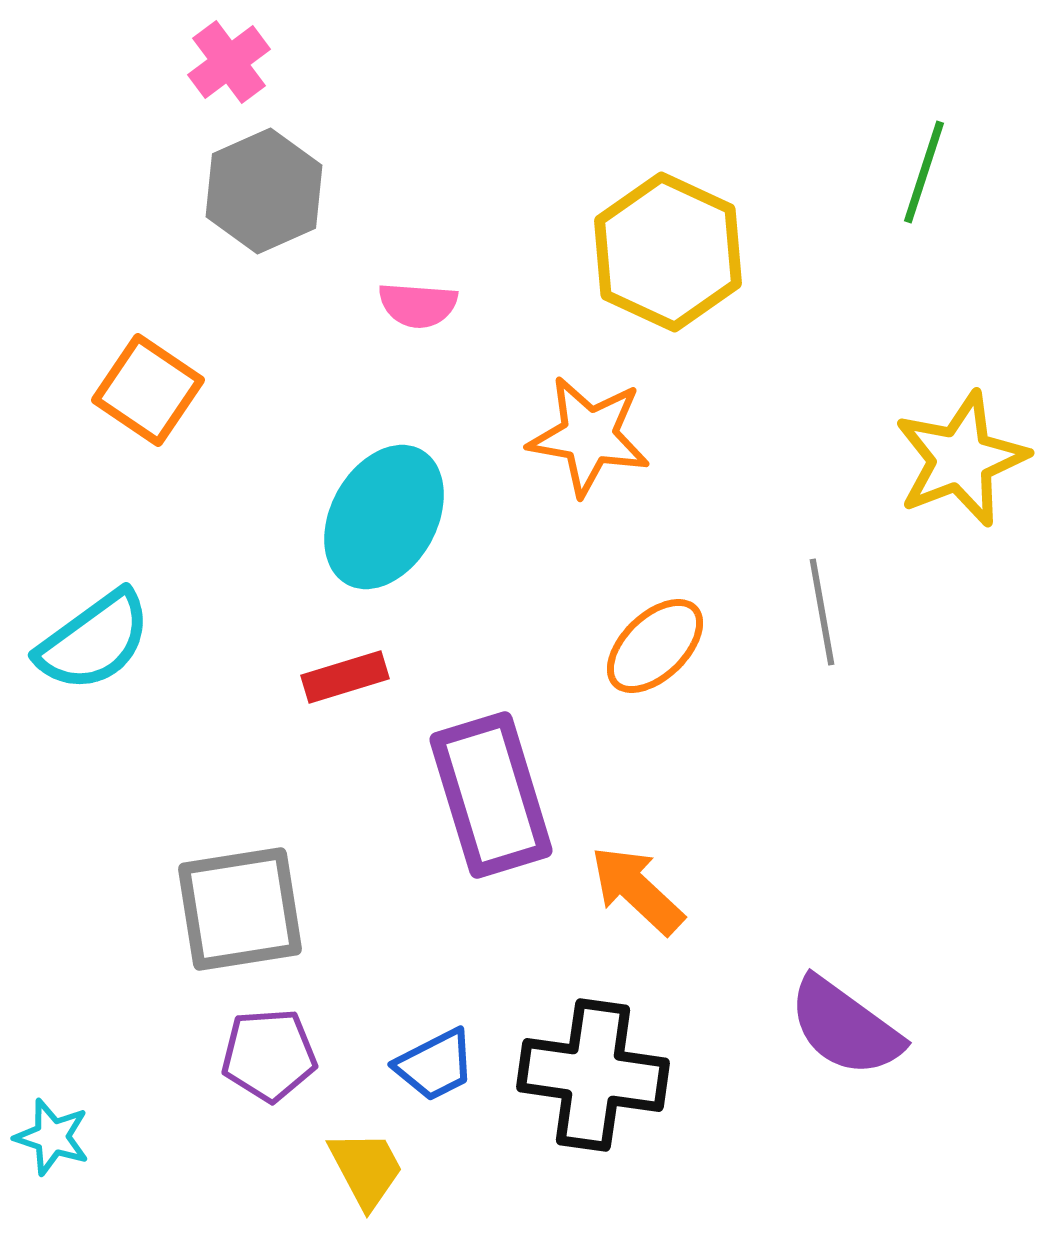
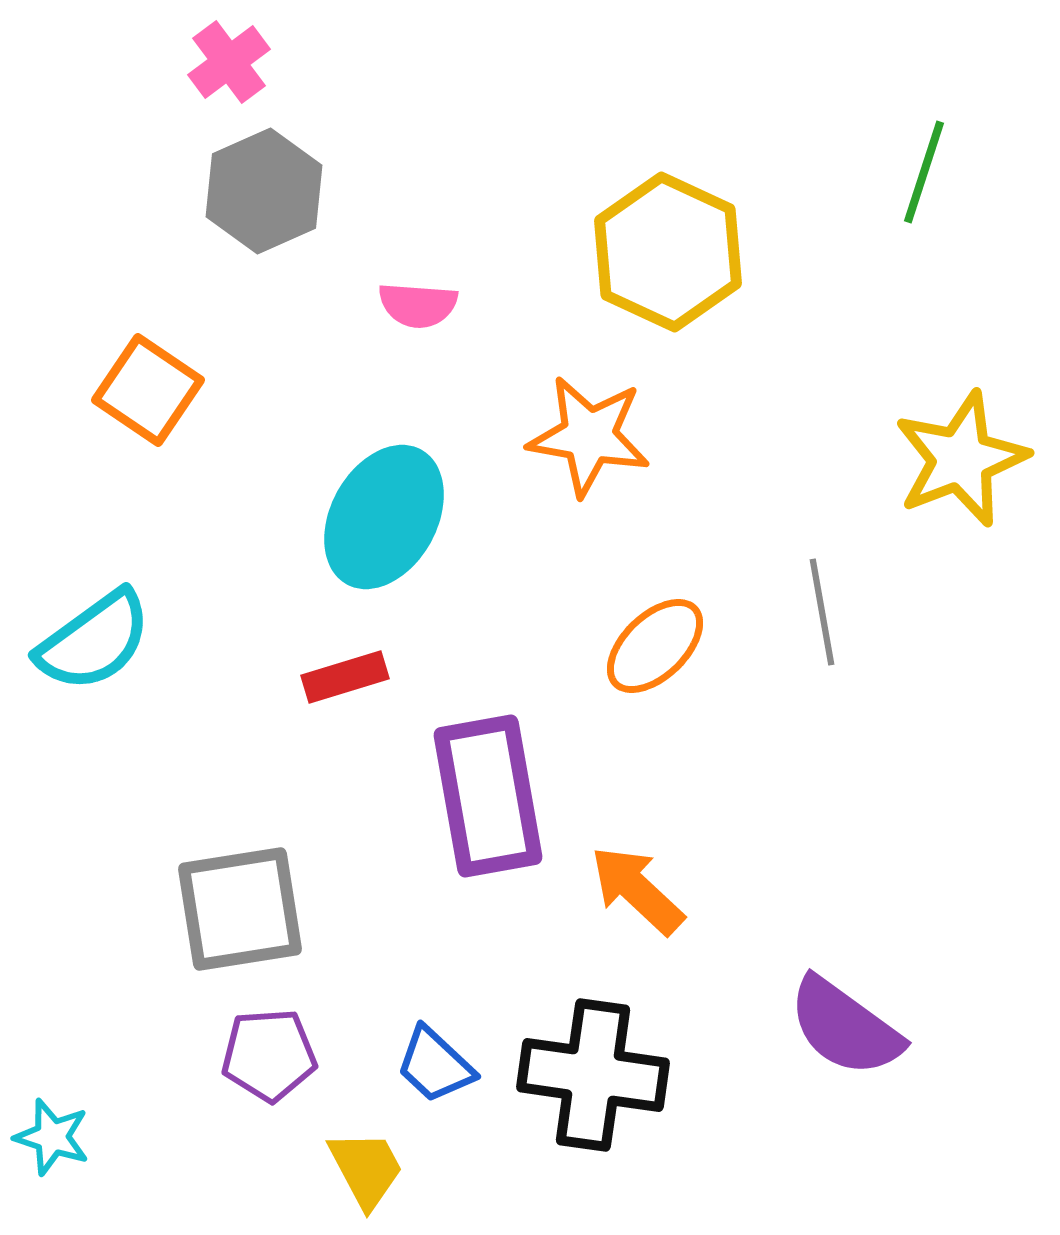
purple rectangle: moved 3 px left, 1 px down; rotated 7 degrees clockwise
blue trapezoid: rotated 70 degrees clockwise
